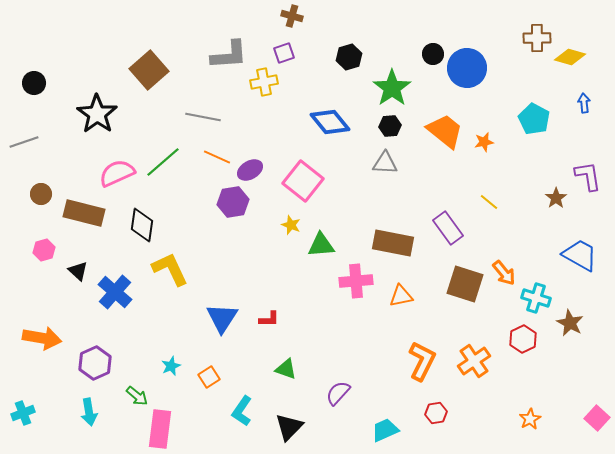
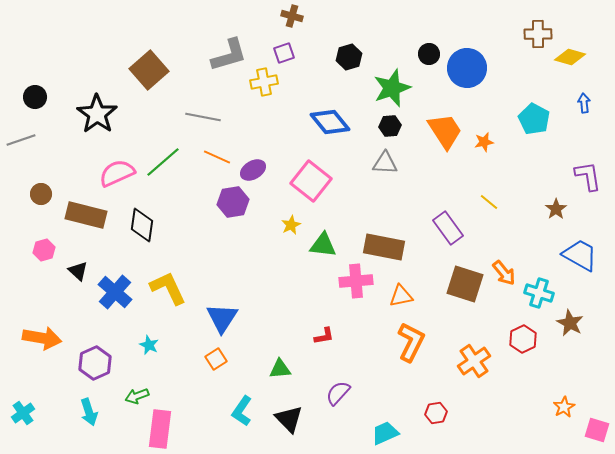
brown cross at (537, 38): moved 1 px right, 4 px up
black circle at (433, 54): moved 4 px left
gray L-shape at (229, 55): rotated 12 degrees counterclockwise
black circle at (34, 83): moved 1 px right, 14 px down
green star at (392, 88): rotated 15 degrees clockwise
orange trapezoid at (445, 131): rotated 18 degrees clockwise
gray line at (24, 142): moved 3 px left, 2 px up
purple ellipse at (250, 170): moved 3 px right
pink square at (303, 181): moved 8 px right
brown star at (556, 198): moved 11 px down
brown rectangle at (84, 213): moved 2 px right, 2 px down
yellow star at (291, 225): rotated 24 degrees clockwise
brown rectangle at (393, 243): moved 9 px left, 4 px down
green triangle at (321, 245): moved 2 px right; rotated 12 degrees clockwise
yellow L-shape at (170, 269): moved 2 px left, 19 px down
cyan cross at (536, 298): moved 3 px right, 5 px up
red L-shape at (269, 319): moved 55 px right, 17 px down; rotated 10 degrees counterclockwise
orange L-shape at (422, 361): moved 11 px left, 19 px up
cyan star at (171, 366): moved 22 px left, 21 px up; rotated 24 degrees counterclockwise
green triangle at (286, 369): moved 6 px left; rotated 25 degrees counterclockwise
orange square at (209, 377): moved 7 px right, 18 px up
green arrow at (137, 396): rotated 120 degrees clockwise
cyan arrow at (89, 412): rotated 8 degrees counterclockwise
cyan cross at (23, 413): rotated 15 degrees counterclockwise
pink square at (597, 418): moved 12 px down; rotated 25 degrees counterclockwise
orange star at (530, 419): moved 34 px right, 12 px up
black triangle at (289, 427): moved 8 px up; rotated 28 degrees counterclockwise
cyan trapezoid at (385, 430): moved 3 px down
